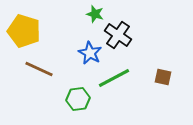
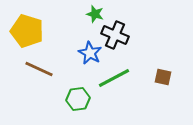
yellow pentagon: moved 3 px right
black cross: moved 3 px left; rotated 12 degrees counterclockwise
